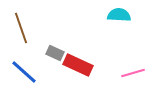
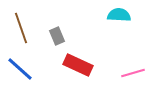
gray rectangle: moved 2 px right, 17 px up; rotated 42 degrees clockwise
blue line: moved 4 px left, 3 px up
